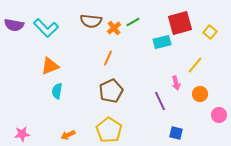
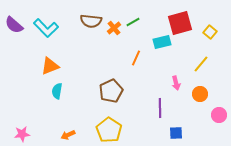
purple semicircle: rotated 30 degrees clockwise
orange line: moved 28 px right
yellow line: moved 6 px right, 1 px up
purple line: moved 7 px down; rotated 24 degrees clockwise
blue square: rotated 16 degrees counterclockwise
